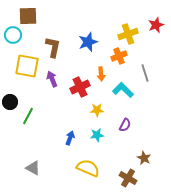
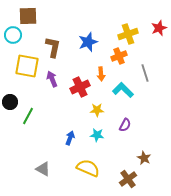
red star: moved 3 px right, 3 px down
cyan star: rotated 16 degrees clockwise
gray triangle: moved 10 px right, 1 px down
brown cross: moved 1 px down; rotated 24 degrees clockwise
